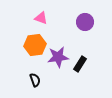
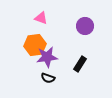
purple circle: moved 4 px down
purple star: moved 11 px left
black semicircle: moved 13 px right, 2 px up; rotated 128 degrees clockwise
